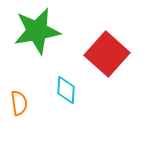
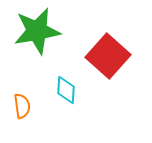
red square: moved 1 px right, 2 px down
orange semicircle: moved 3 px right, 3 px down
